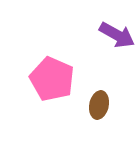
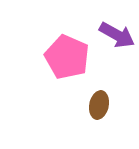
pink pentagon: moved 15 px right, 22 px up
